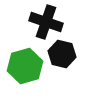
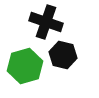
black hexagon: moved 1 px right, 1 px down
